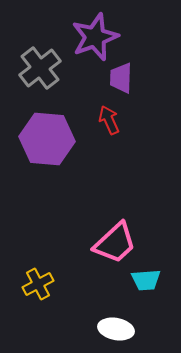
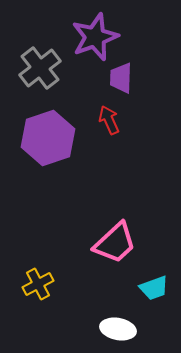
purple hexagon: moved 1 px right, 1 px up; rotated 24 degrees counterclockwise
cyan trapezoid: moved 8 px right, 8 px down; rotated 16 degrees counterclockwise
white ellipse: moved 2 px right
